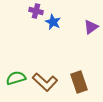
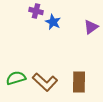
brown rectangle: rotated 20 degrees clockwise
